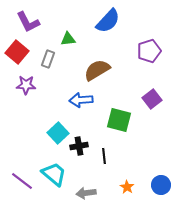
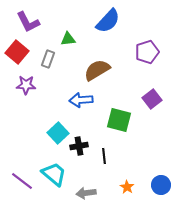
purple pentagon: moved 2 px left, 1 px down
